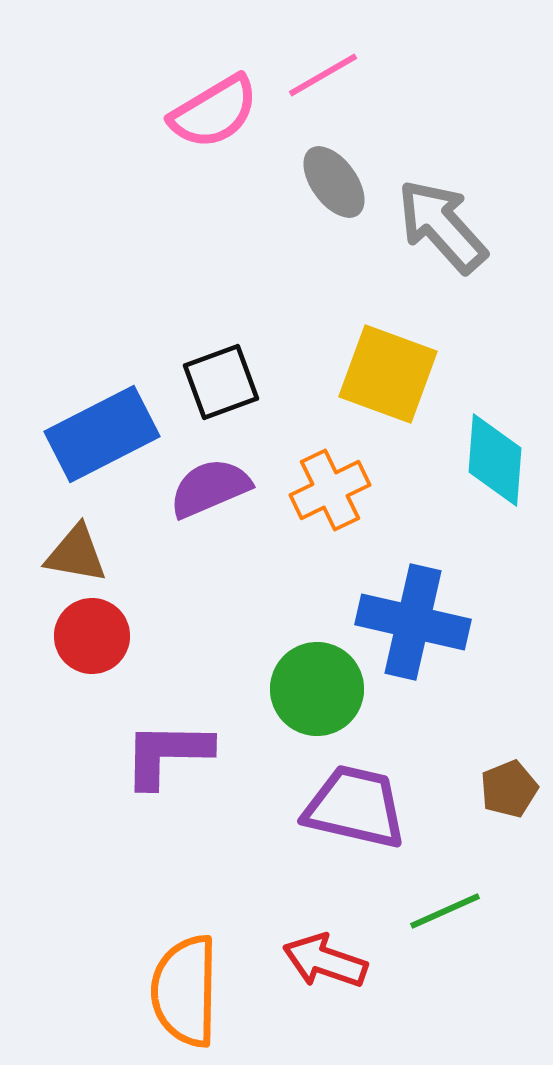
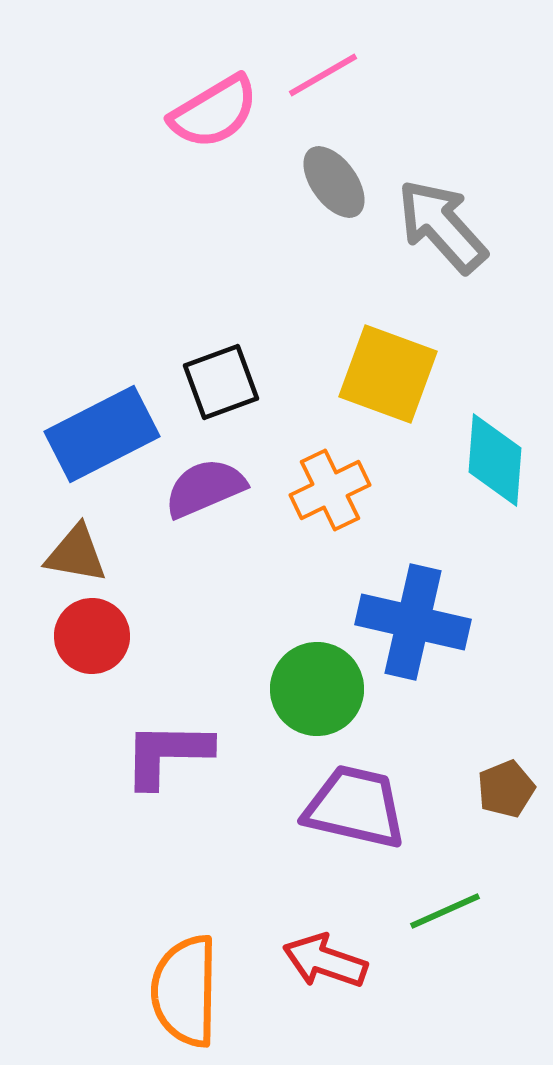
purple semicircle: moved 5 px left
brown pentagon: moved 3 px left
